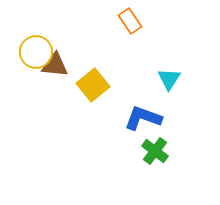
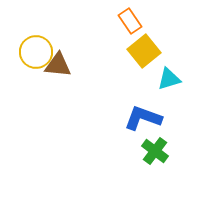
brown triangle: moved 3 px right
cyan triangle: rotated 40 degrees clockwise
yellow square: moved 51 px right, 34 px up
